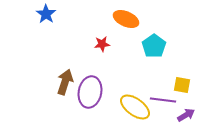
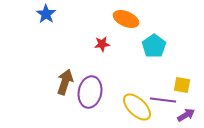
yellow ellipse: moved 2 px right; rotated 8 degrees clockwise
